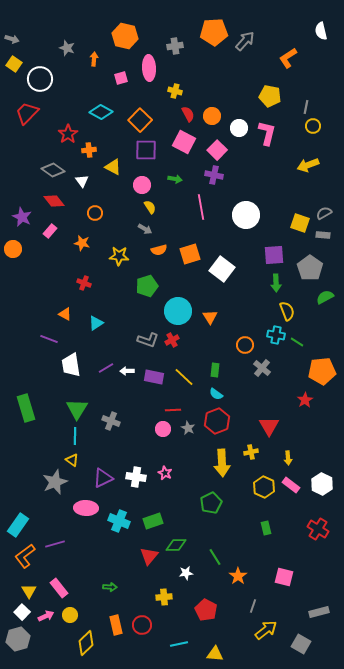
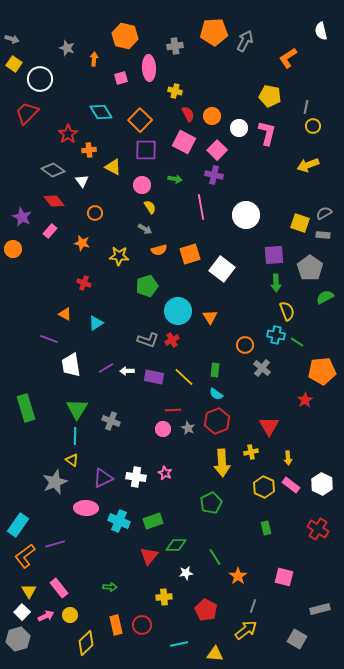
gray arrow at (245, 41): rotated 15 degrees counterclockwise
cyan diamond at (101, 112): rotated 30 degrees clockwise
gray rectangle at (319, 612): moved 1 px right, 3 px up
yellow arrow at (266, 630): moved 20 px left
gray square at (301, 644): moved 4 px left, 5 px up
